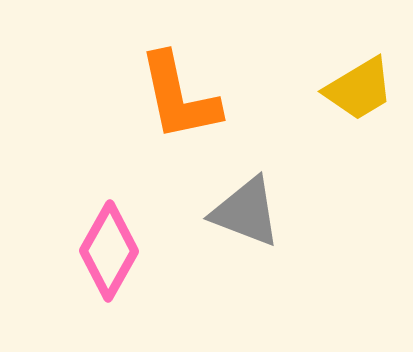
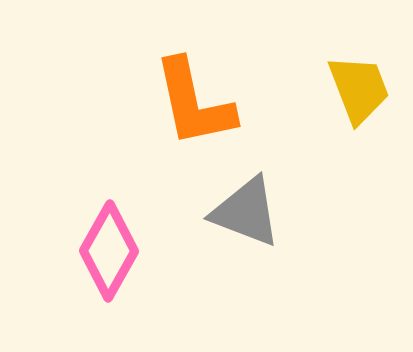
yellow trapezoid: rotated 80 degrees counterclockwise
orange L-shape: moved 15 px right, 6 px down
